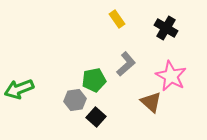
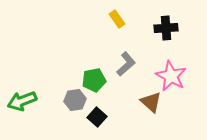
black cross: rotated 35 degrees counterclockwise
green arrow: moved 3 px right, 12 px down
black square: moved 1 px right
